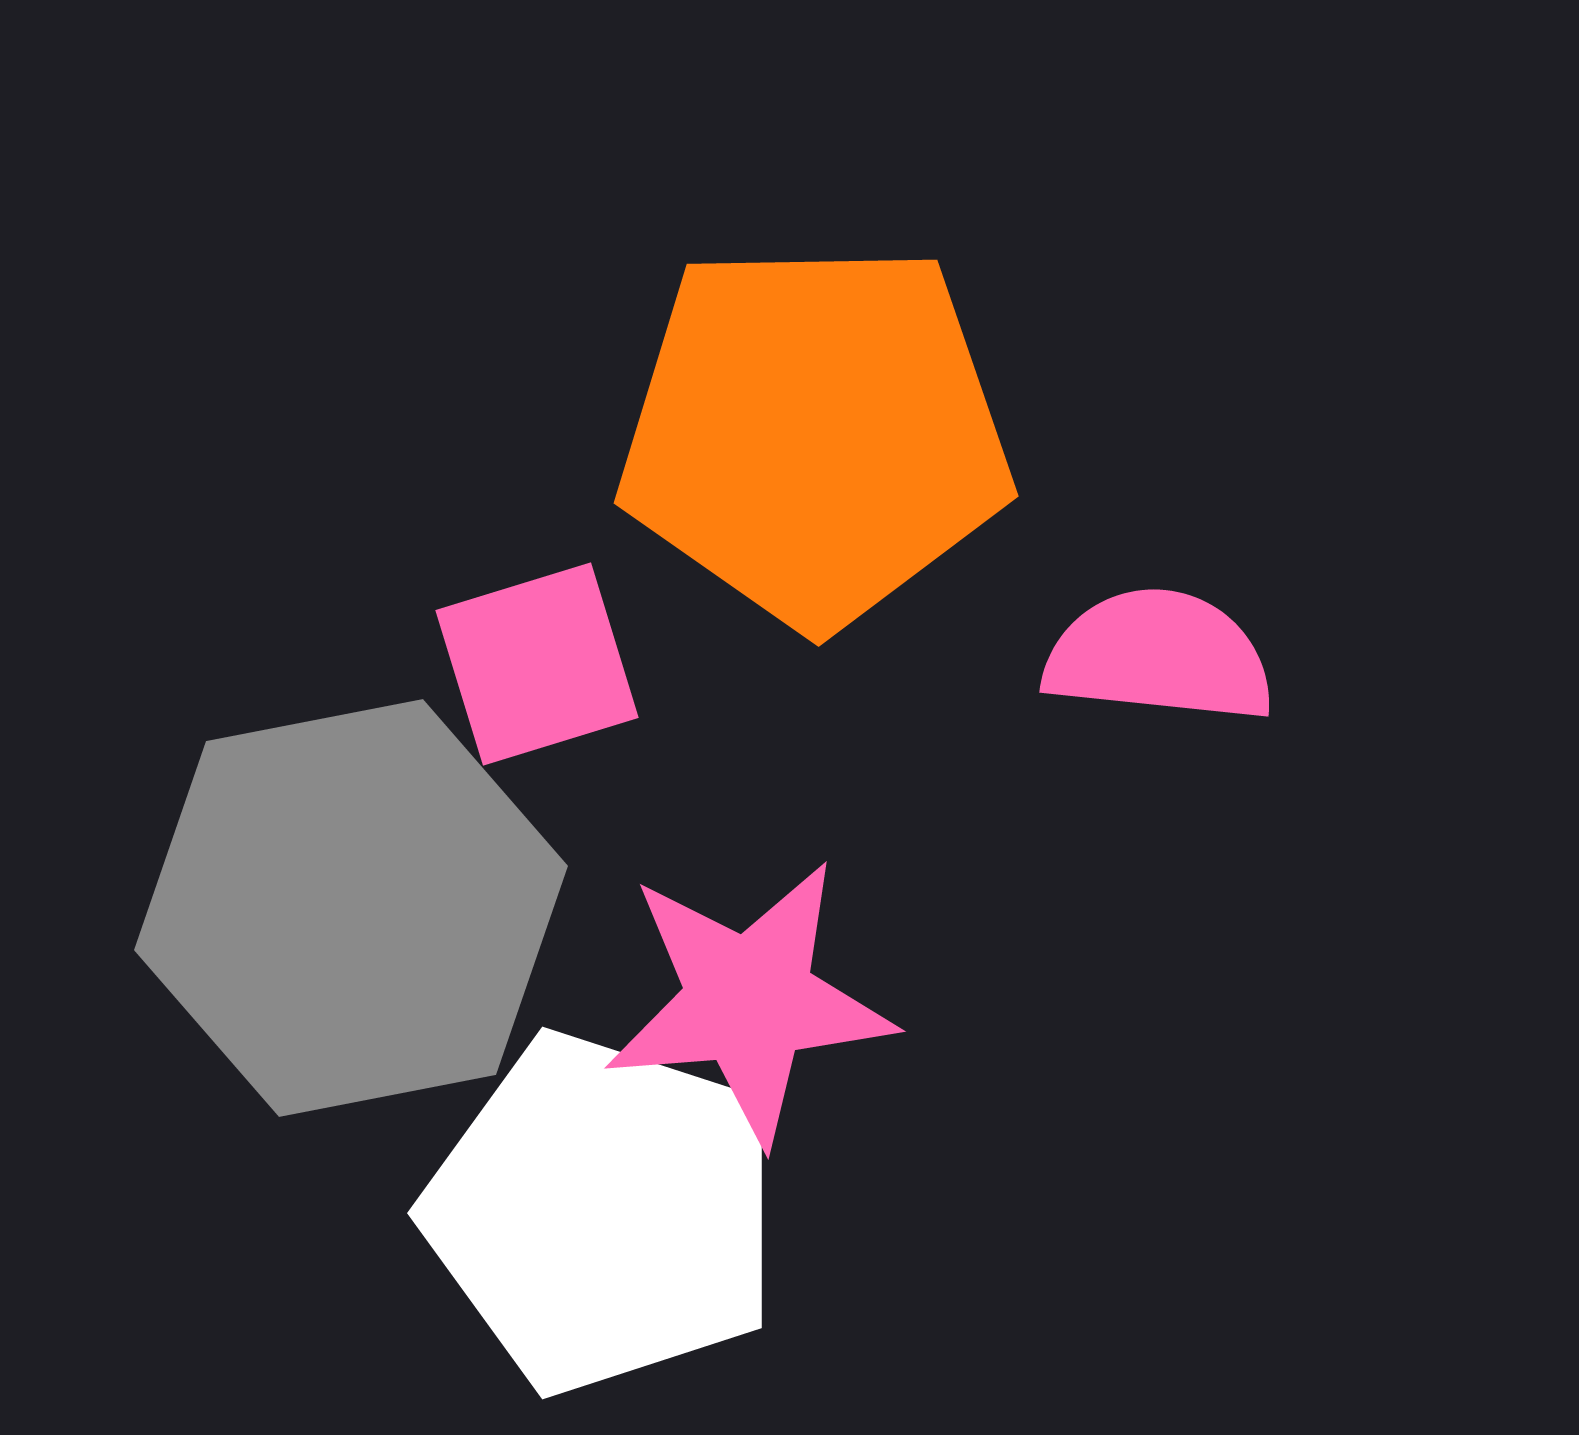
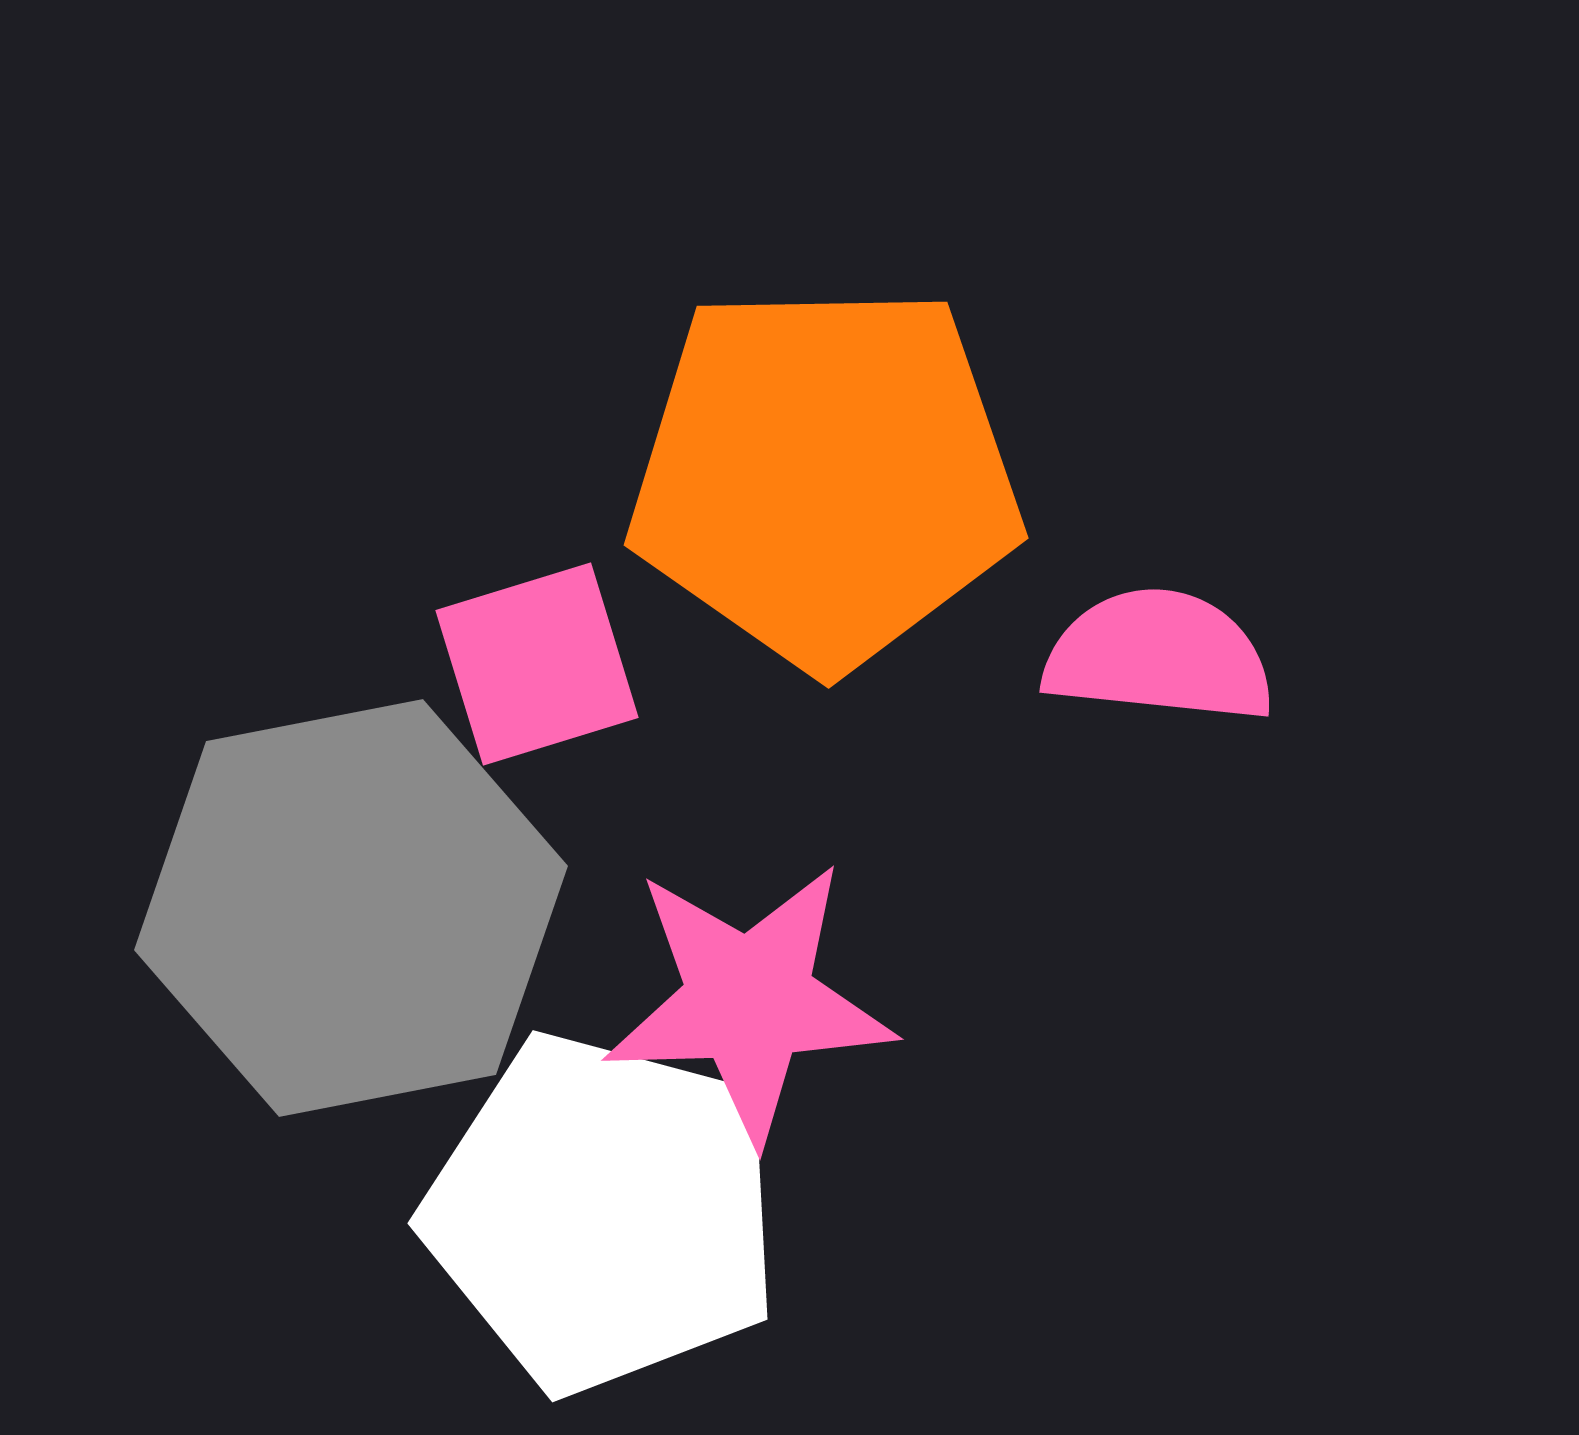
orange pentagon: moved 10 px right, 42 px down
pink star: rotated 3 degrees clockwise
white pentagon: rotated 3 degrees counterclockwise
